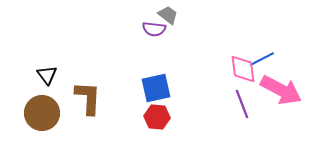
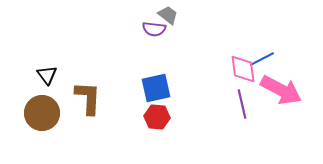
purple line: rotated 8 degrees clockwise
